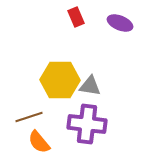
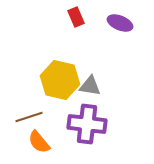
yellow hexagon: rotated 12 degrees clockwise
